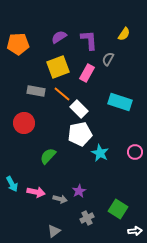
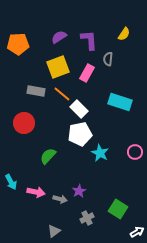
gray semicircle: rotated 24 degrees counterclockwise
cyan arrow: moved 1 px left, 2 px up
white arrow: moved 2 px right, 1 px down; rotated 24 degrees counterclockwise
